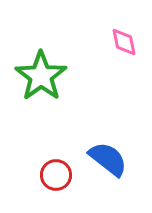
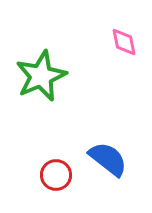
green star: rotated 12 degrees clockwise
